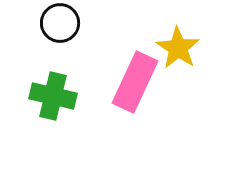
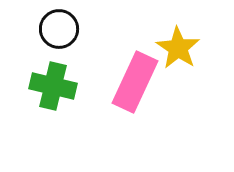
black circle: moved 1 px left, 6 px down
green cross: moved 10 px up
